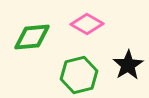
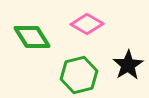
green diamond: rotated 63 degrees clockwise
